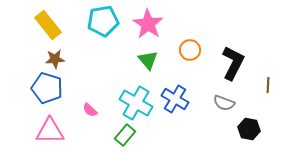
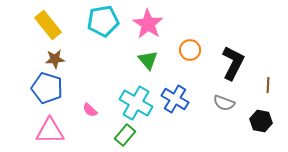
black hexagon: moved 12 px right, 8 px up
